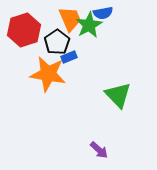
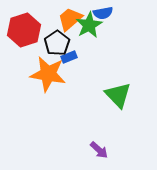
orange trapezoid: rotated 108 degrees counterclockwise
black pentagon: moved 1 px down
